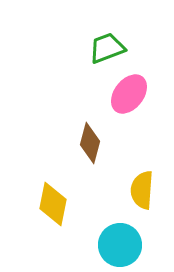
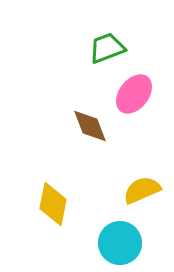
pink ellipse: moved 5 px right
brown diamond: moved 17 px up; rotated 36 degrees counterclockwise
yellow semicircle: rotated 63 degrees clockwise
cyan circle: moved 2 px up
